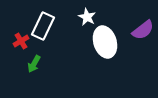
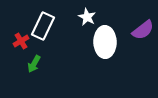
white ellipse: rotated 16 degrees clockwise
